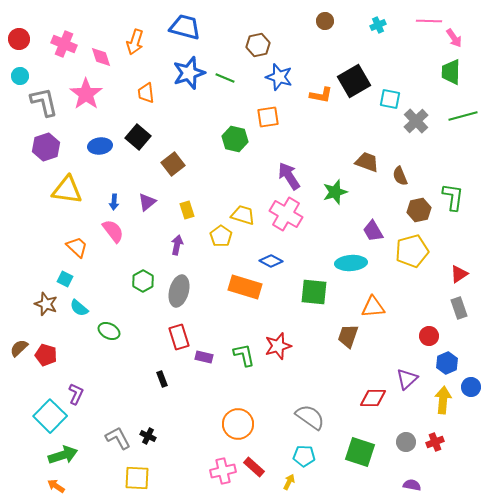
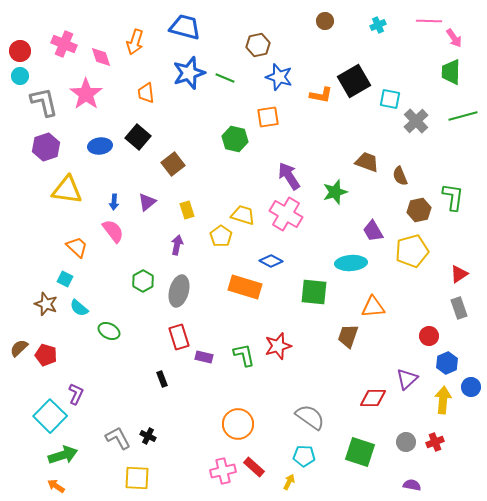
red circle at (19, 39): moved 1 px right, 12 px down
